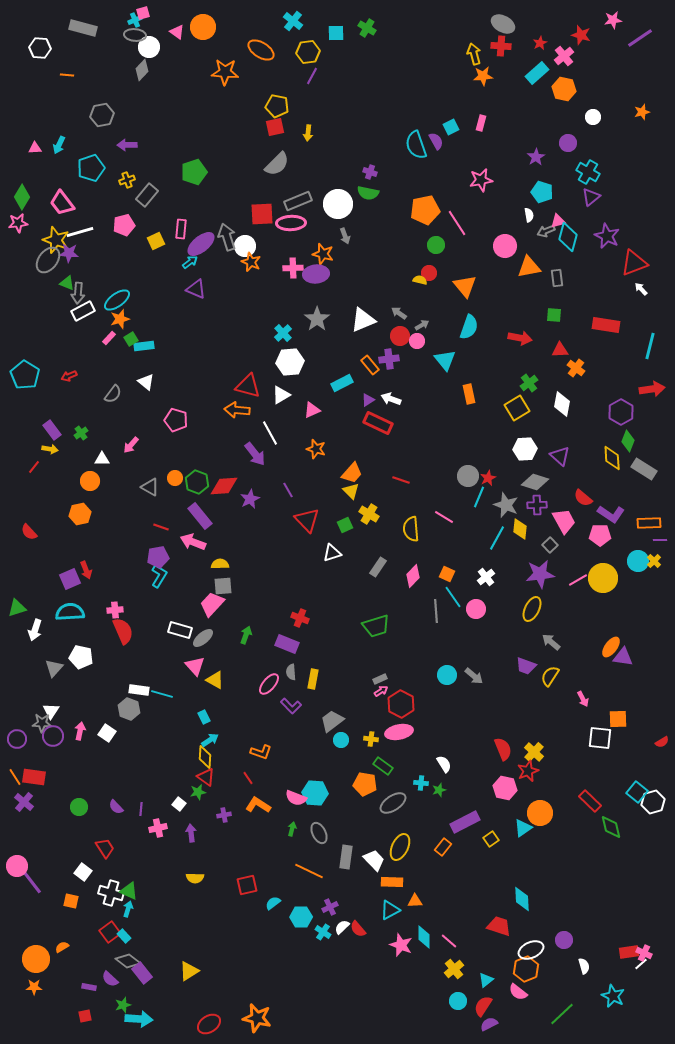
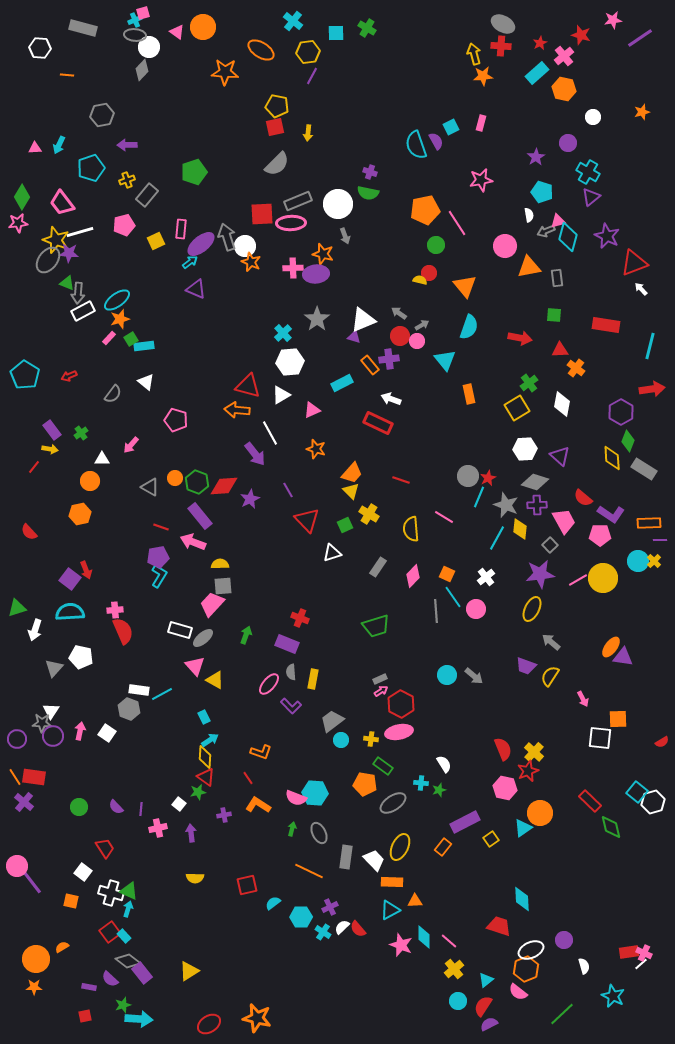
purple triangle at (368, 400): moved 14 px left, 63 px up; rotated 48 degrees clockwise
purple square at (70, 579): rotated 30 degrees counterclockwise
cyan line at (162, 694): rotated 45 degrees counterclockwise
